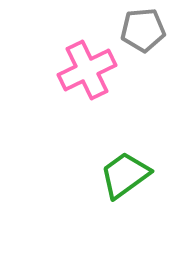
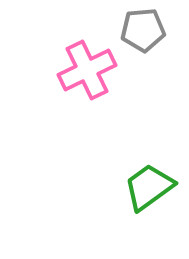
green trapezoid: moved 24 px right, 12 px down
